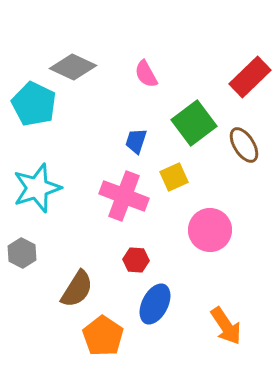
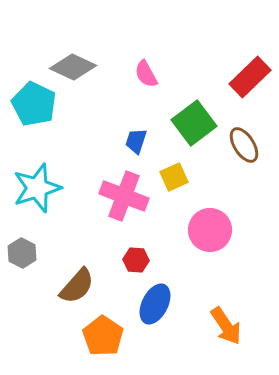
brown semicircle: moved 3 px up; rotated 9 degrees clockwise
